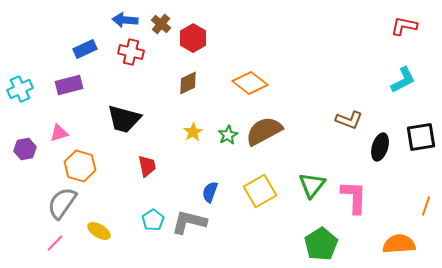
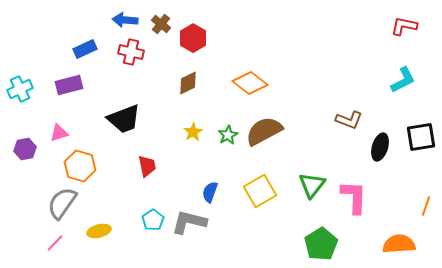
black trapezoid: rotated 36 degrees counterclockwise
yellow ellipse: rotated 45 degrees counterclockwise
